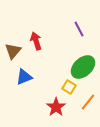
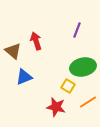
purple line: moved 2 px left, 1 px down; rotated 49 degrees clockwise
brown triangle: rotated 30 degrees counterclockwise
green ellipse: rotated 30 degrees clockwise
yellow square: moved 1 px left, 1 px up
orange line: rotated 18 degrees clockwise
red star: rotated 24 degrees counterclockwise
